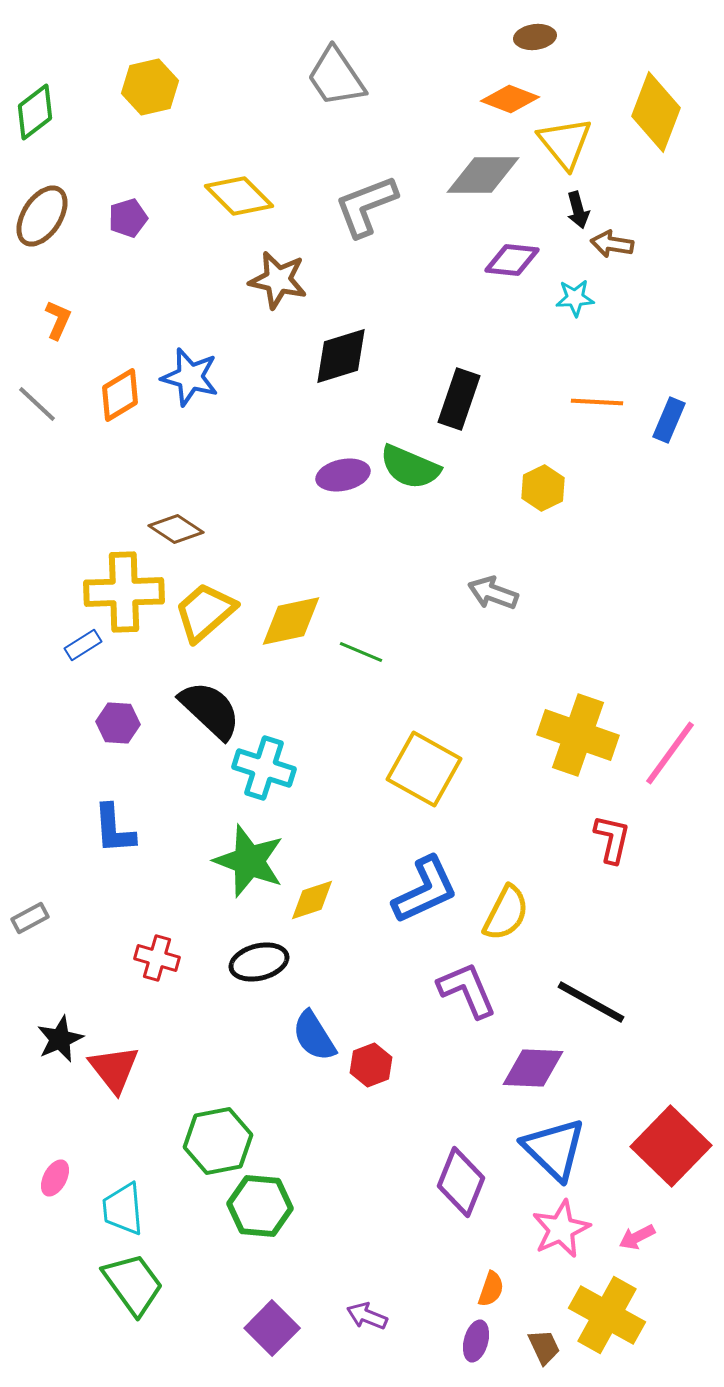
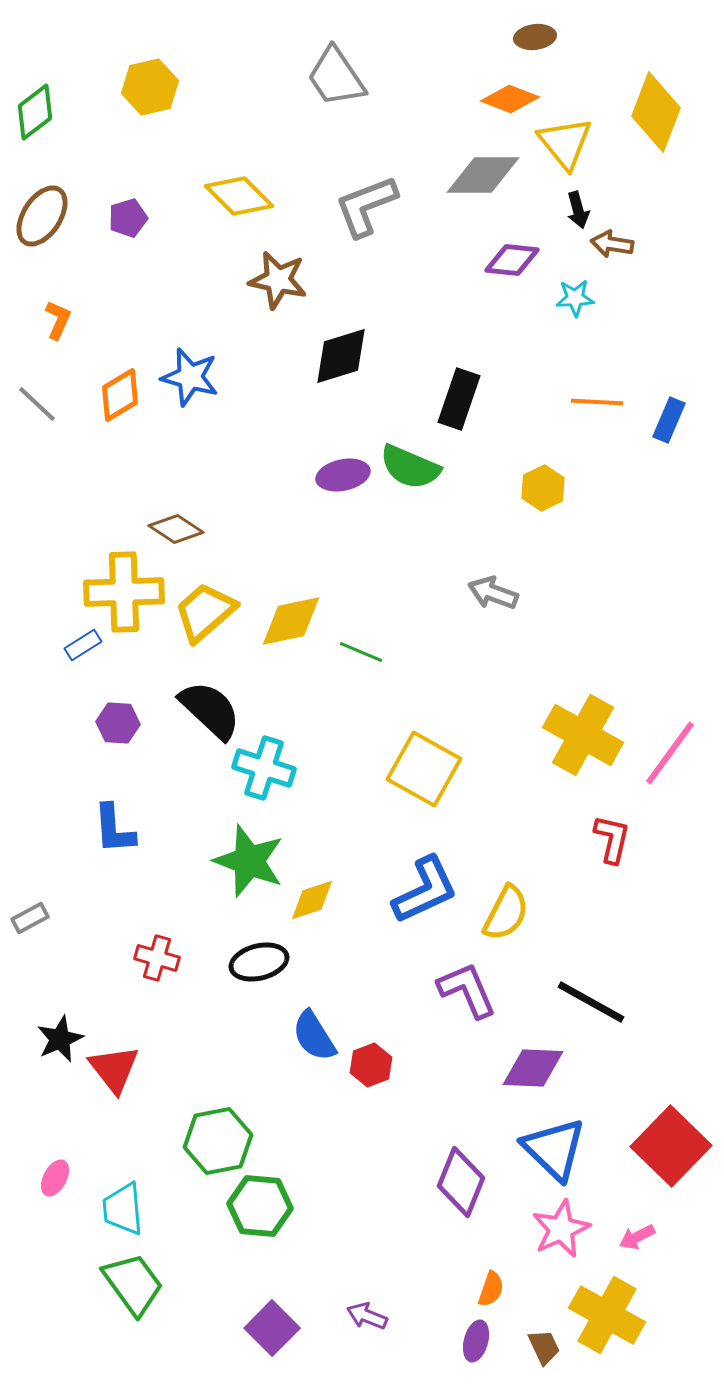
yellow cross at (578, 735): moved 5 px right; rotated 10 degrees clockwise
